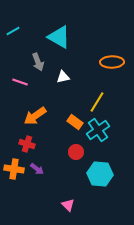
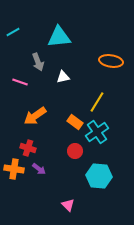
cyan line: moved 1 px down
cyan triangle: rotated 35 degrees counterclockwise
orange ellipse: moved 1 px left, 1 px up; rotated 10 degrees clockwise
cyan cross: moved 1 px left, 2 px down
red cross: moved 1 px right, 4 px down
red circle: moved 1 px left, 1 px up
purple arrow: moved 2 px right
cyan hexagon: moved 1 px left, 2 px down
